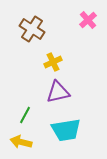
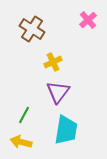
purple triangle: rotated 40 degrees counterclockwise
green line: moved 1 px left
cyan trapezoid: rotated 72 degrees counterclockwise
